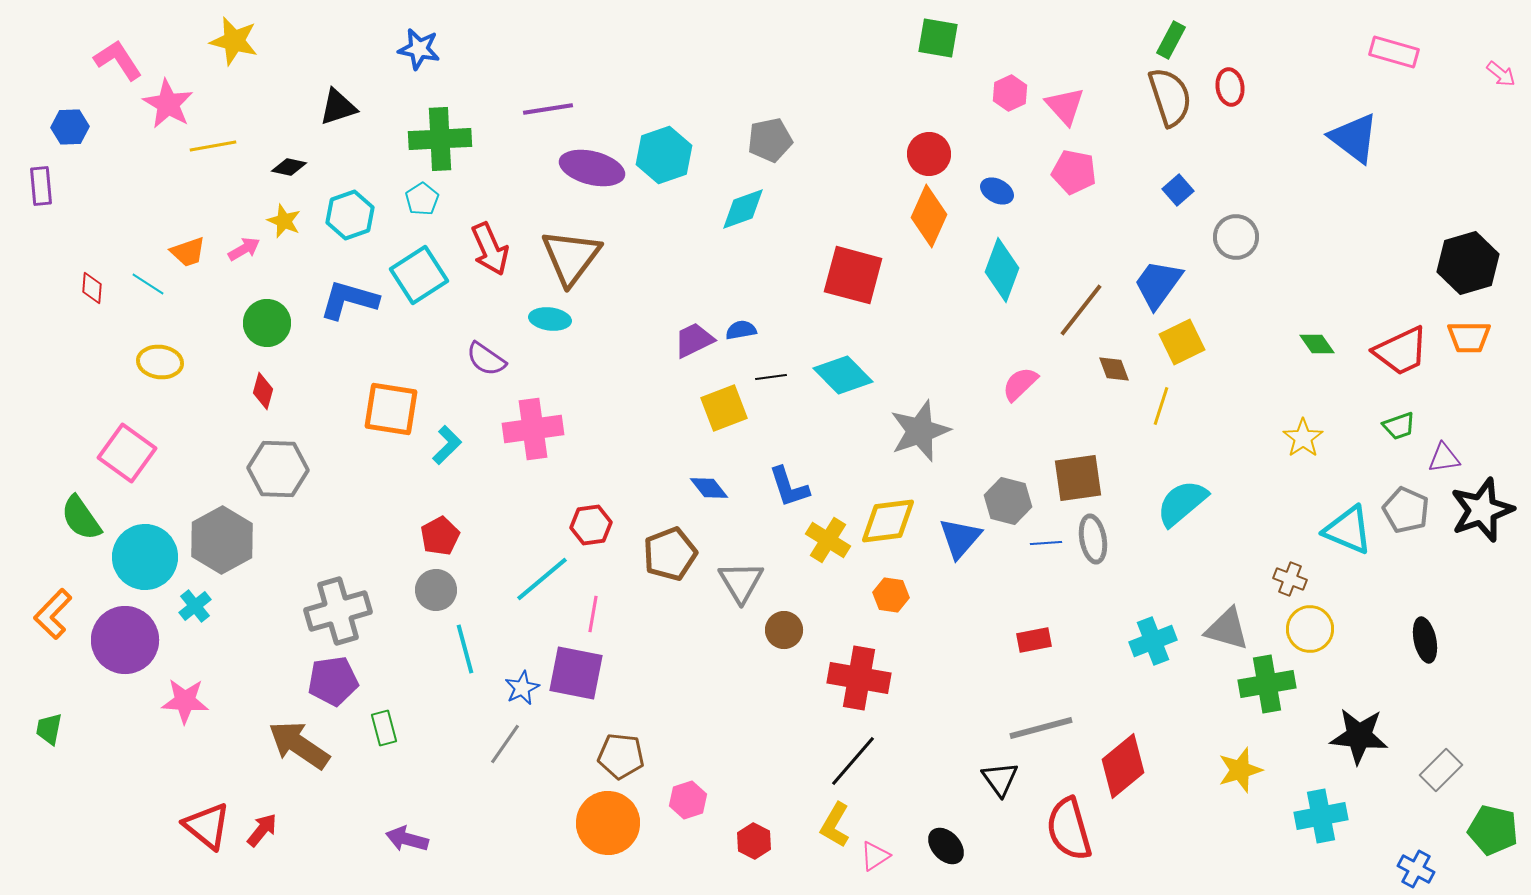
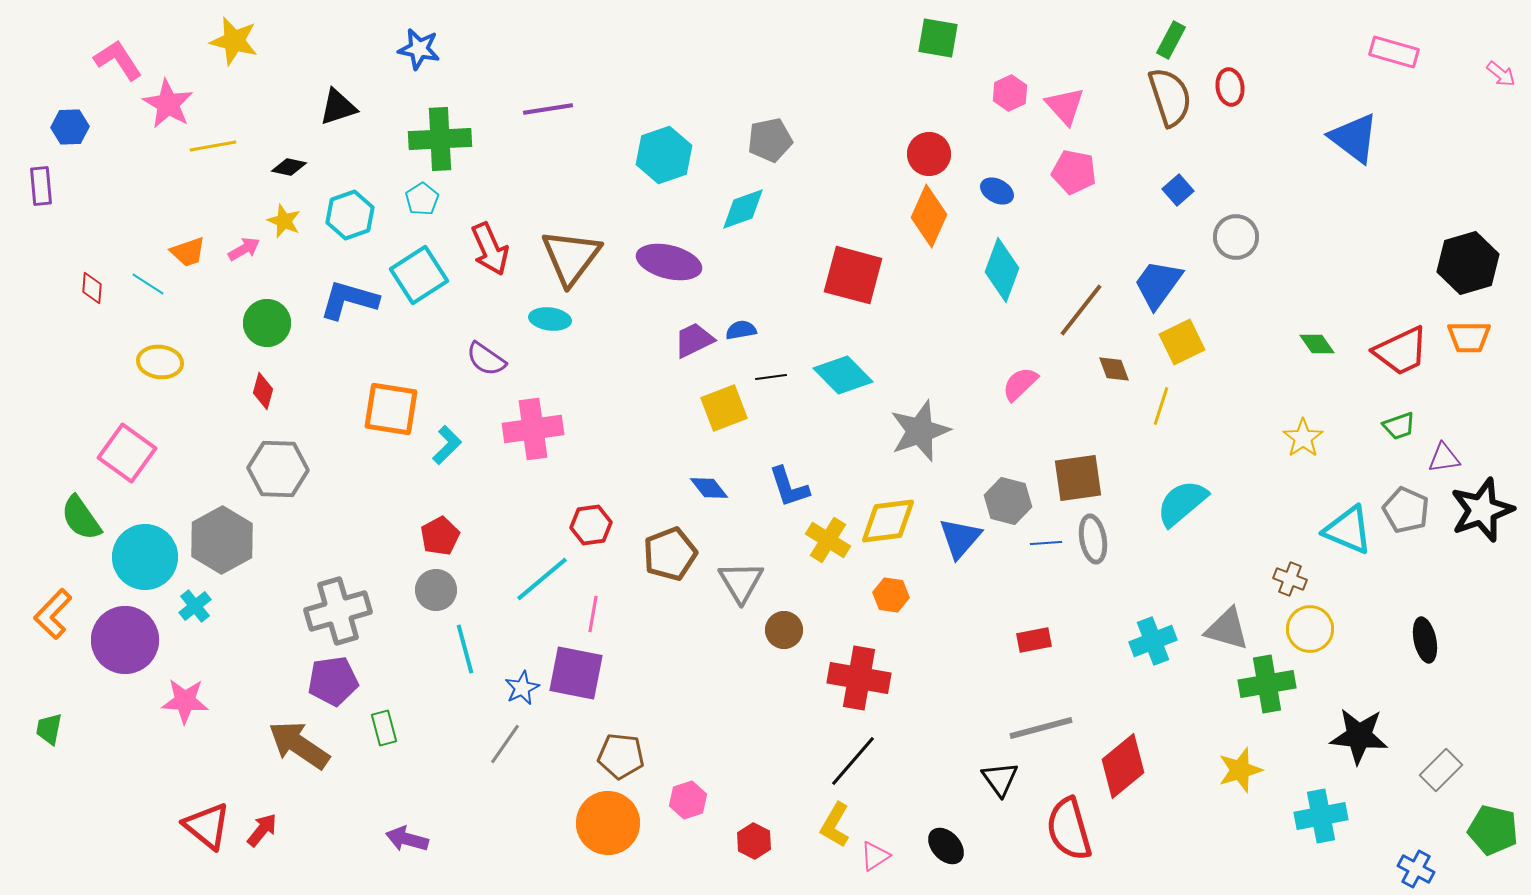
purple ellipse at (592, 168): moved 77 px right, 94 px down
